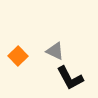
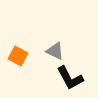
orange square: rotated 18 degrees counterclockwise
